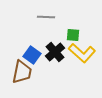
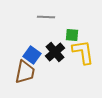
green square: moved 1 px left
yellow L-shape: moved 1 px right, 1 px up; rotated 140 degrees counterclockwise
brown trapezoid: moved 3 px right
